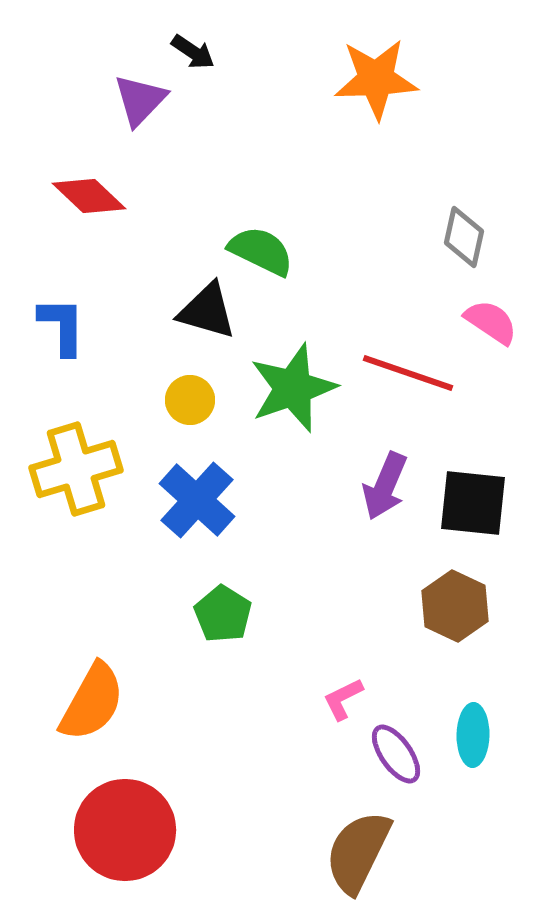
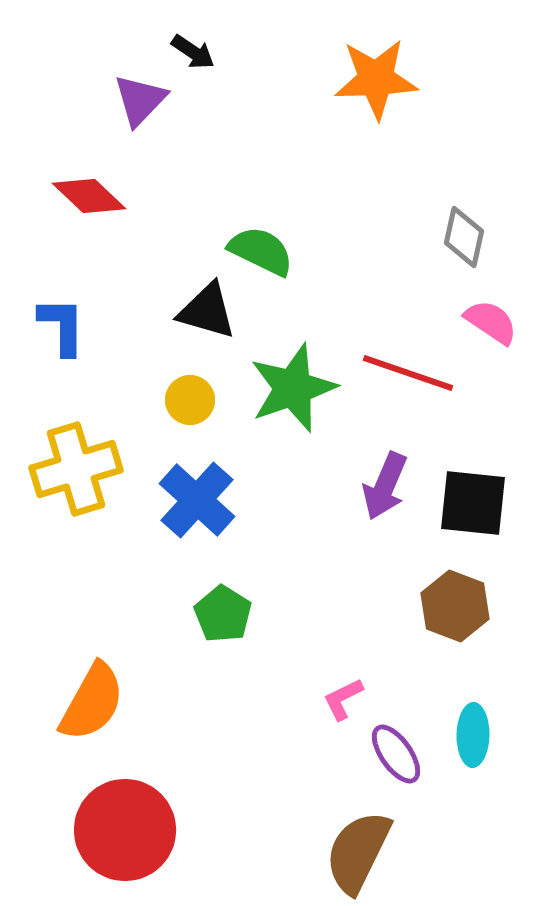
brown hexagon: rotated 4 degrees counterclockwise
